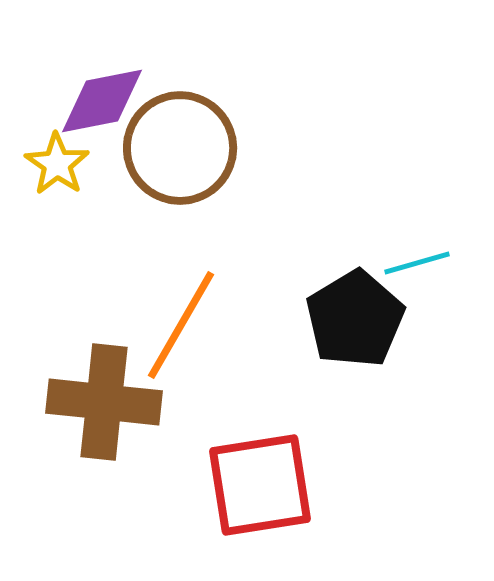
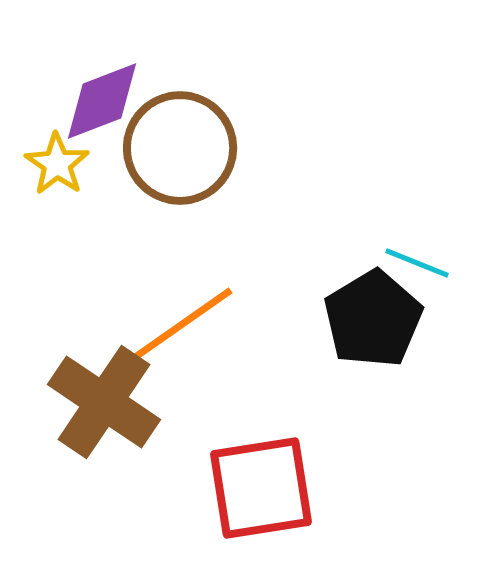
purple diamond: rotated 10 degrees counterclockwise
cyan line: rotated 38 degrees clockwise
black pentagon: moved 18 px right
orange line: rotated 25 degrees clockwise
brown cross: rotated 28 degrees clockwise
red square: moved 1 px right, 3 px down
